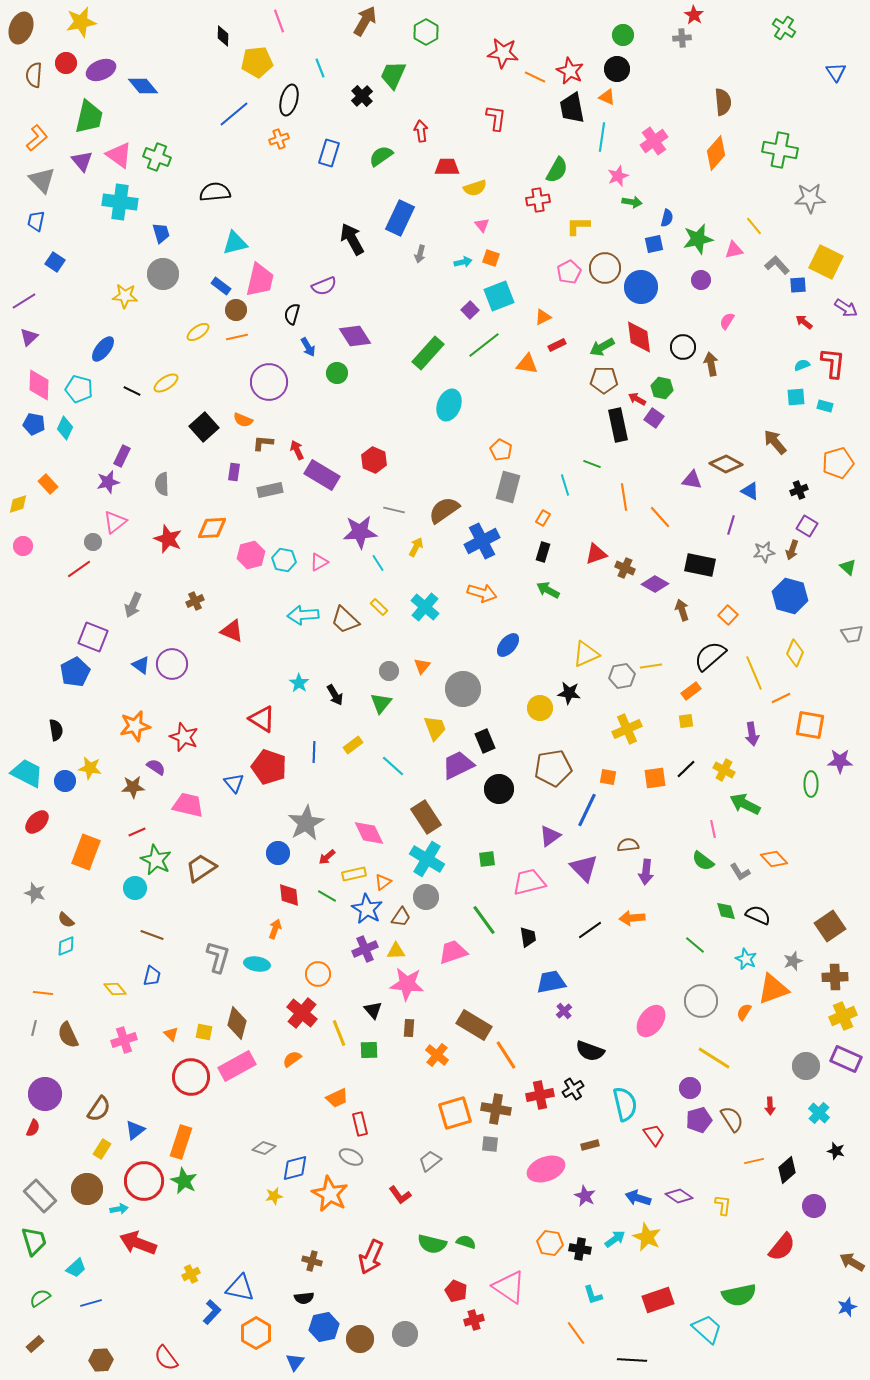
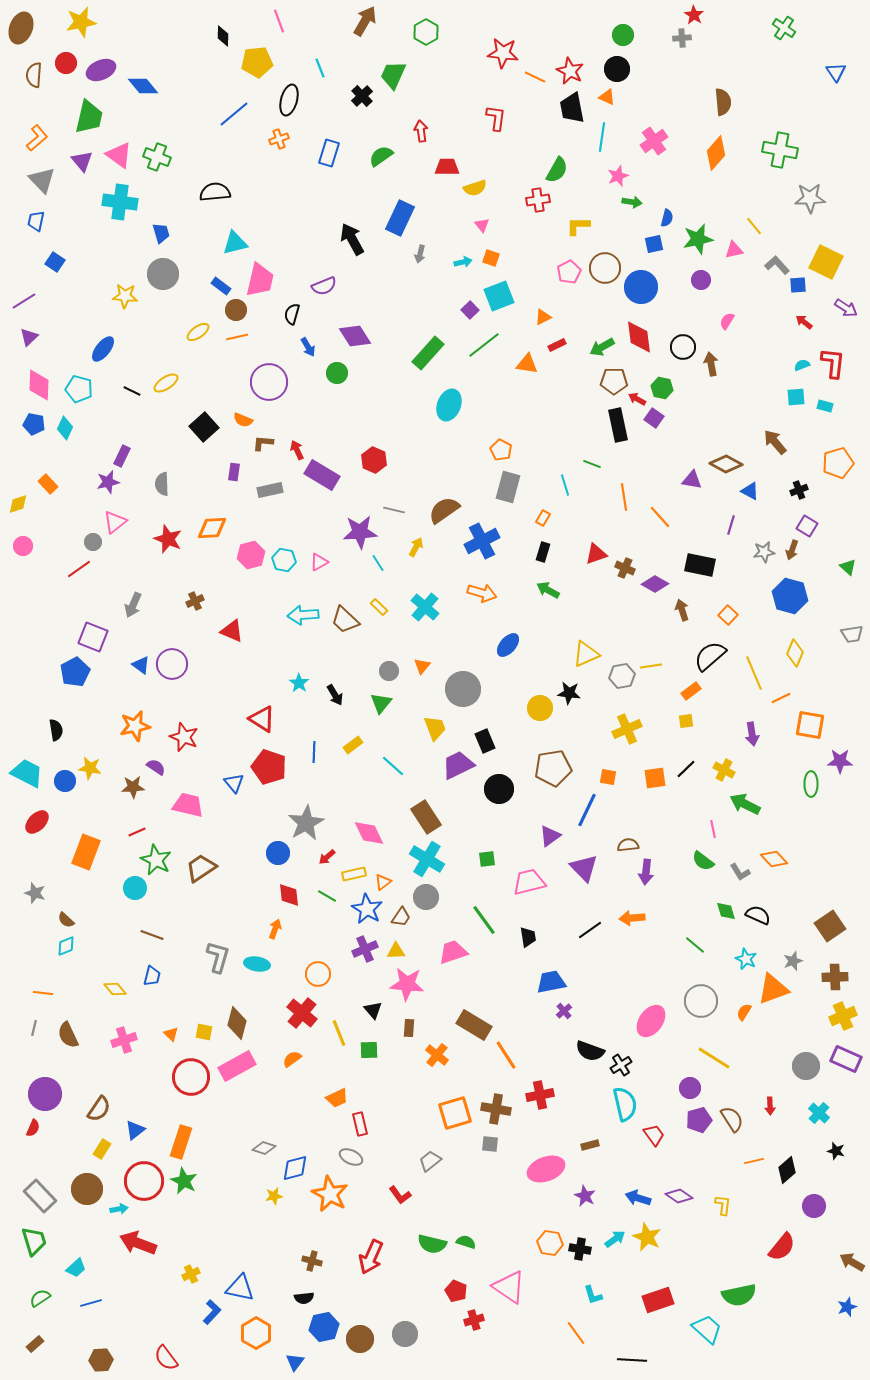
brown pentagon at (604, 380): moved 10 px right, 1 px down
black cross at (573, 1089): moved 48 px right, 24 px up
